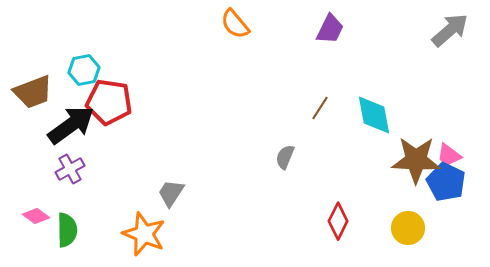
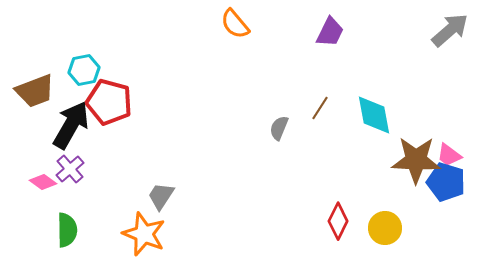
purple trapezoid: moved 3 px down
brown trapezoid: moved 2 px right, 1 px up
red pentagon: rotated 6 degrees clockwise
black arrow: rotated 24 degrees counterclockwise
gray semicircle: moved 6 px left, 29 px up
purple cross: rotated 12 degrees counterclockwise
blue pentagon: rotated 9 degrees counterclockwise
gray trapezoid: moved 10 px left, 3 px down
pink diamond: moved 7 px right, 34 px up
yellow circle: moved 23 px left
